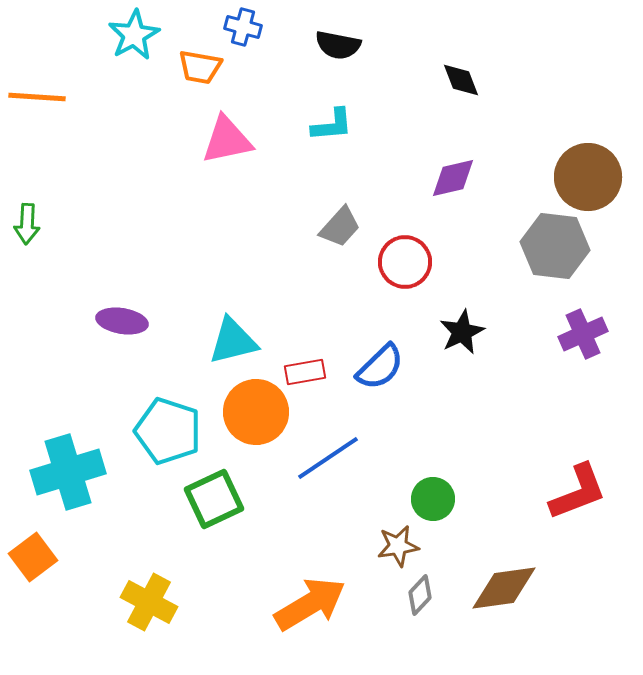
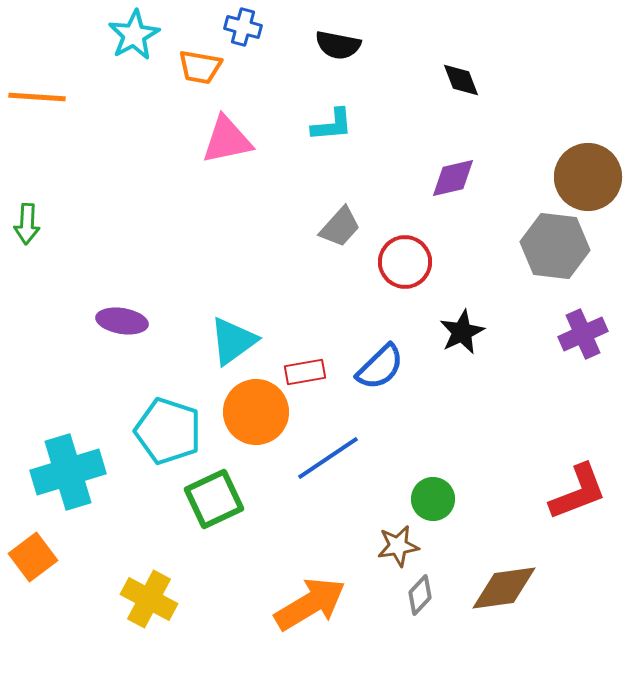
cyan triangle: rotated 22 degrees counterclockwise
yellow cross: moved 3 px up
